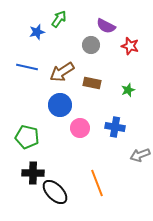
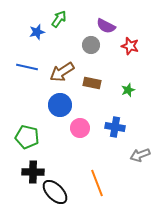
black cross: moved 1 px up
